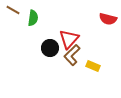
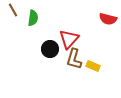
brown line: rotated 32 degrees clockwise
black circle: moved 1 px down
brown L-shape: moved 2 px right, 4 px down; rotated 30 degrees counterclockwise
